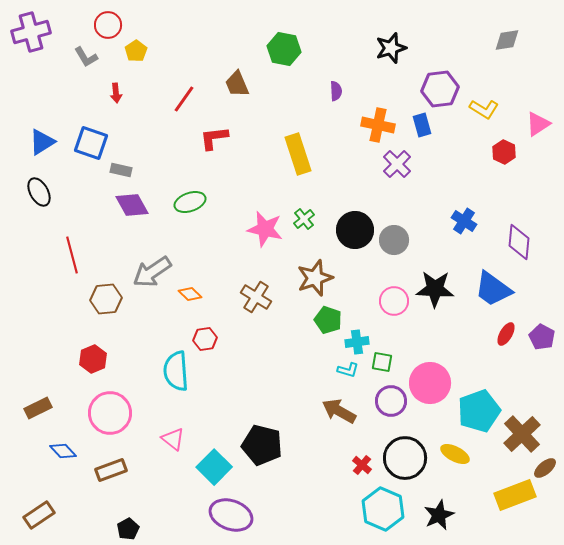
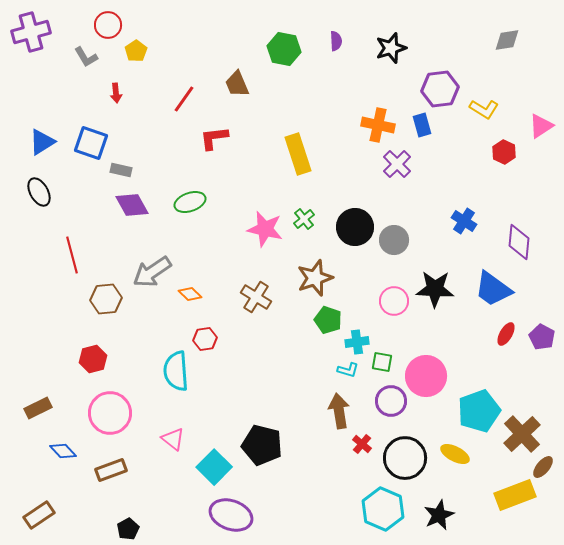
purple semicircle at (336, 91): moved 50 px up
pink triangle at (538, 124): moved 3 px right, 2 px down
black circle at (355, 230): moved 3 px up
red hexagon at (93, 359): rotated 8 degrees clockwise
pink circle at (430, 383): moved 4 px left, 7 px up
brown arrow at (339, 411): rotated 52 degrees clockwise
red cross at (362, 465): moved 21 px up
brown ellipse at (545, 468): moved 2 px left, 1 px up; rotated 10 degrees counterclockwise
